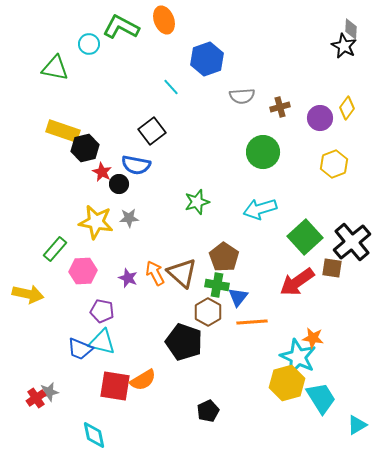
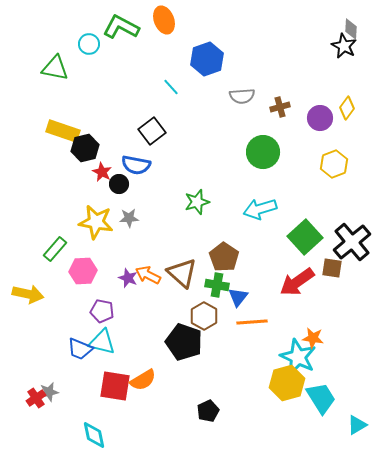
orange arrow at (155, 273): moved 7 px left, 2 px down; rotated 35 degrees counterclockwise
brown hexagon at (208, 312): moved 4 px left, 4 px down
